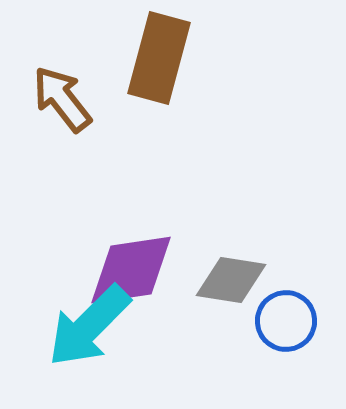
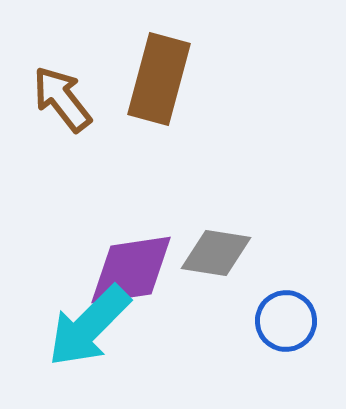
brown rectangle: moved 21 px down
gray diamond: moved 15 px left, 27 px up
